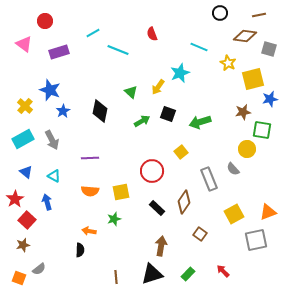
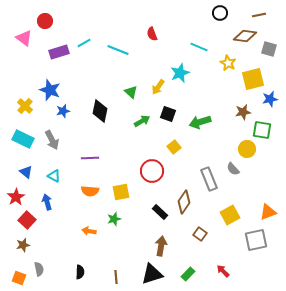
cyan line at (93, 33): moved 9 px left, 10 px down
pink triangle at (24, 44): moved 6 px up
blue star at (63, 111): rotated 16 degrees clockwise
cyan rectangle at (23, 139): rotated 55 degrees clockwise
yellow square at (181, 152): moved 7 px left, 5 px up
red star at (15, 199): moved 1 px right, 2 px up
black rectangle at (157, 208): moved 3 px right, 4 px down
yellow square at (234, 214): moved 4 px left, 1 px down
black semicircle at (80, 250): moved 22 px down
gray semicircle at (39, 269): rotated 64 degrees counterclockwise
